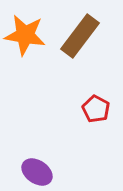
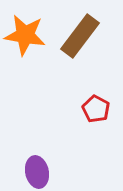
purple ellipse: rotated 44 degrees clockwise
